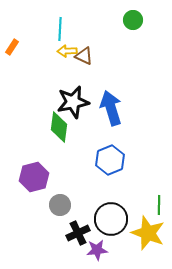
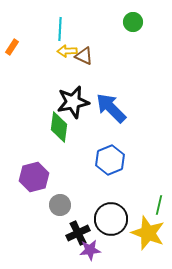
green circle: moved 2 px down
blue arrow: rotated 28 degrees counterclockwise
green line: rotated 12 degrees clockwise
purple star: moved 7 px left
